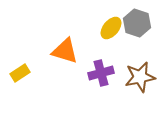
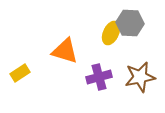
gray hexagon: moved 7 px left; rotated 16 degrees counterclockwise
yellow ellipse: moved 5 px down; rotated 15 degrees counterclockwise
purple cross: moved 2 px left, 4 px down
